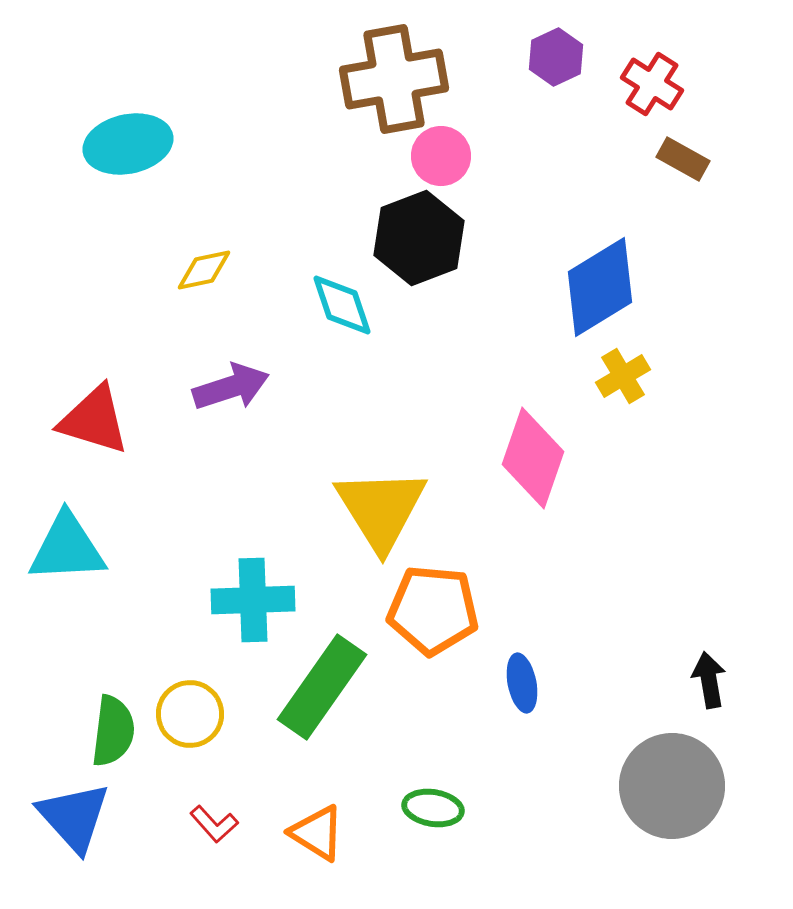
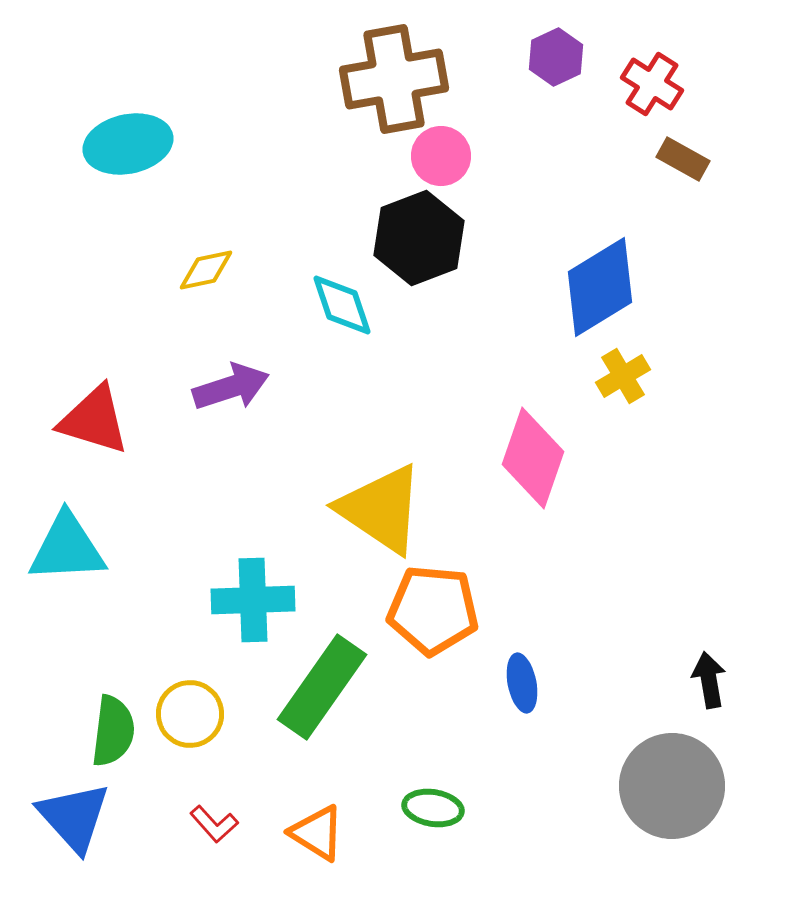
yellow diamond: moved 2 px right
yellow triangle: rotated 24 degrees counterclockwise
